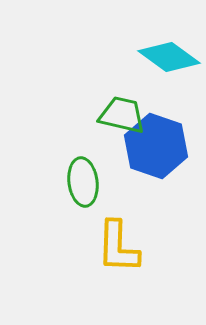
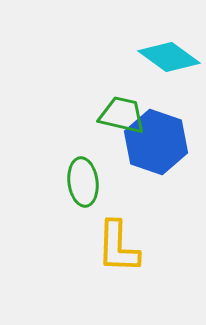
blue hexagon: moved 4 px up
